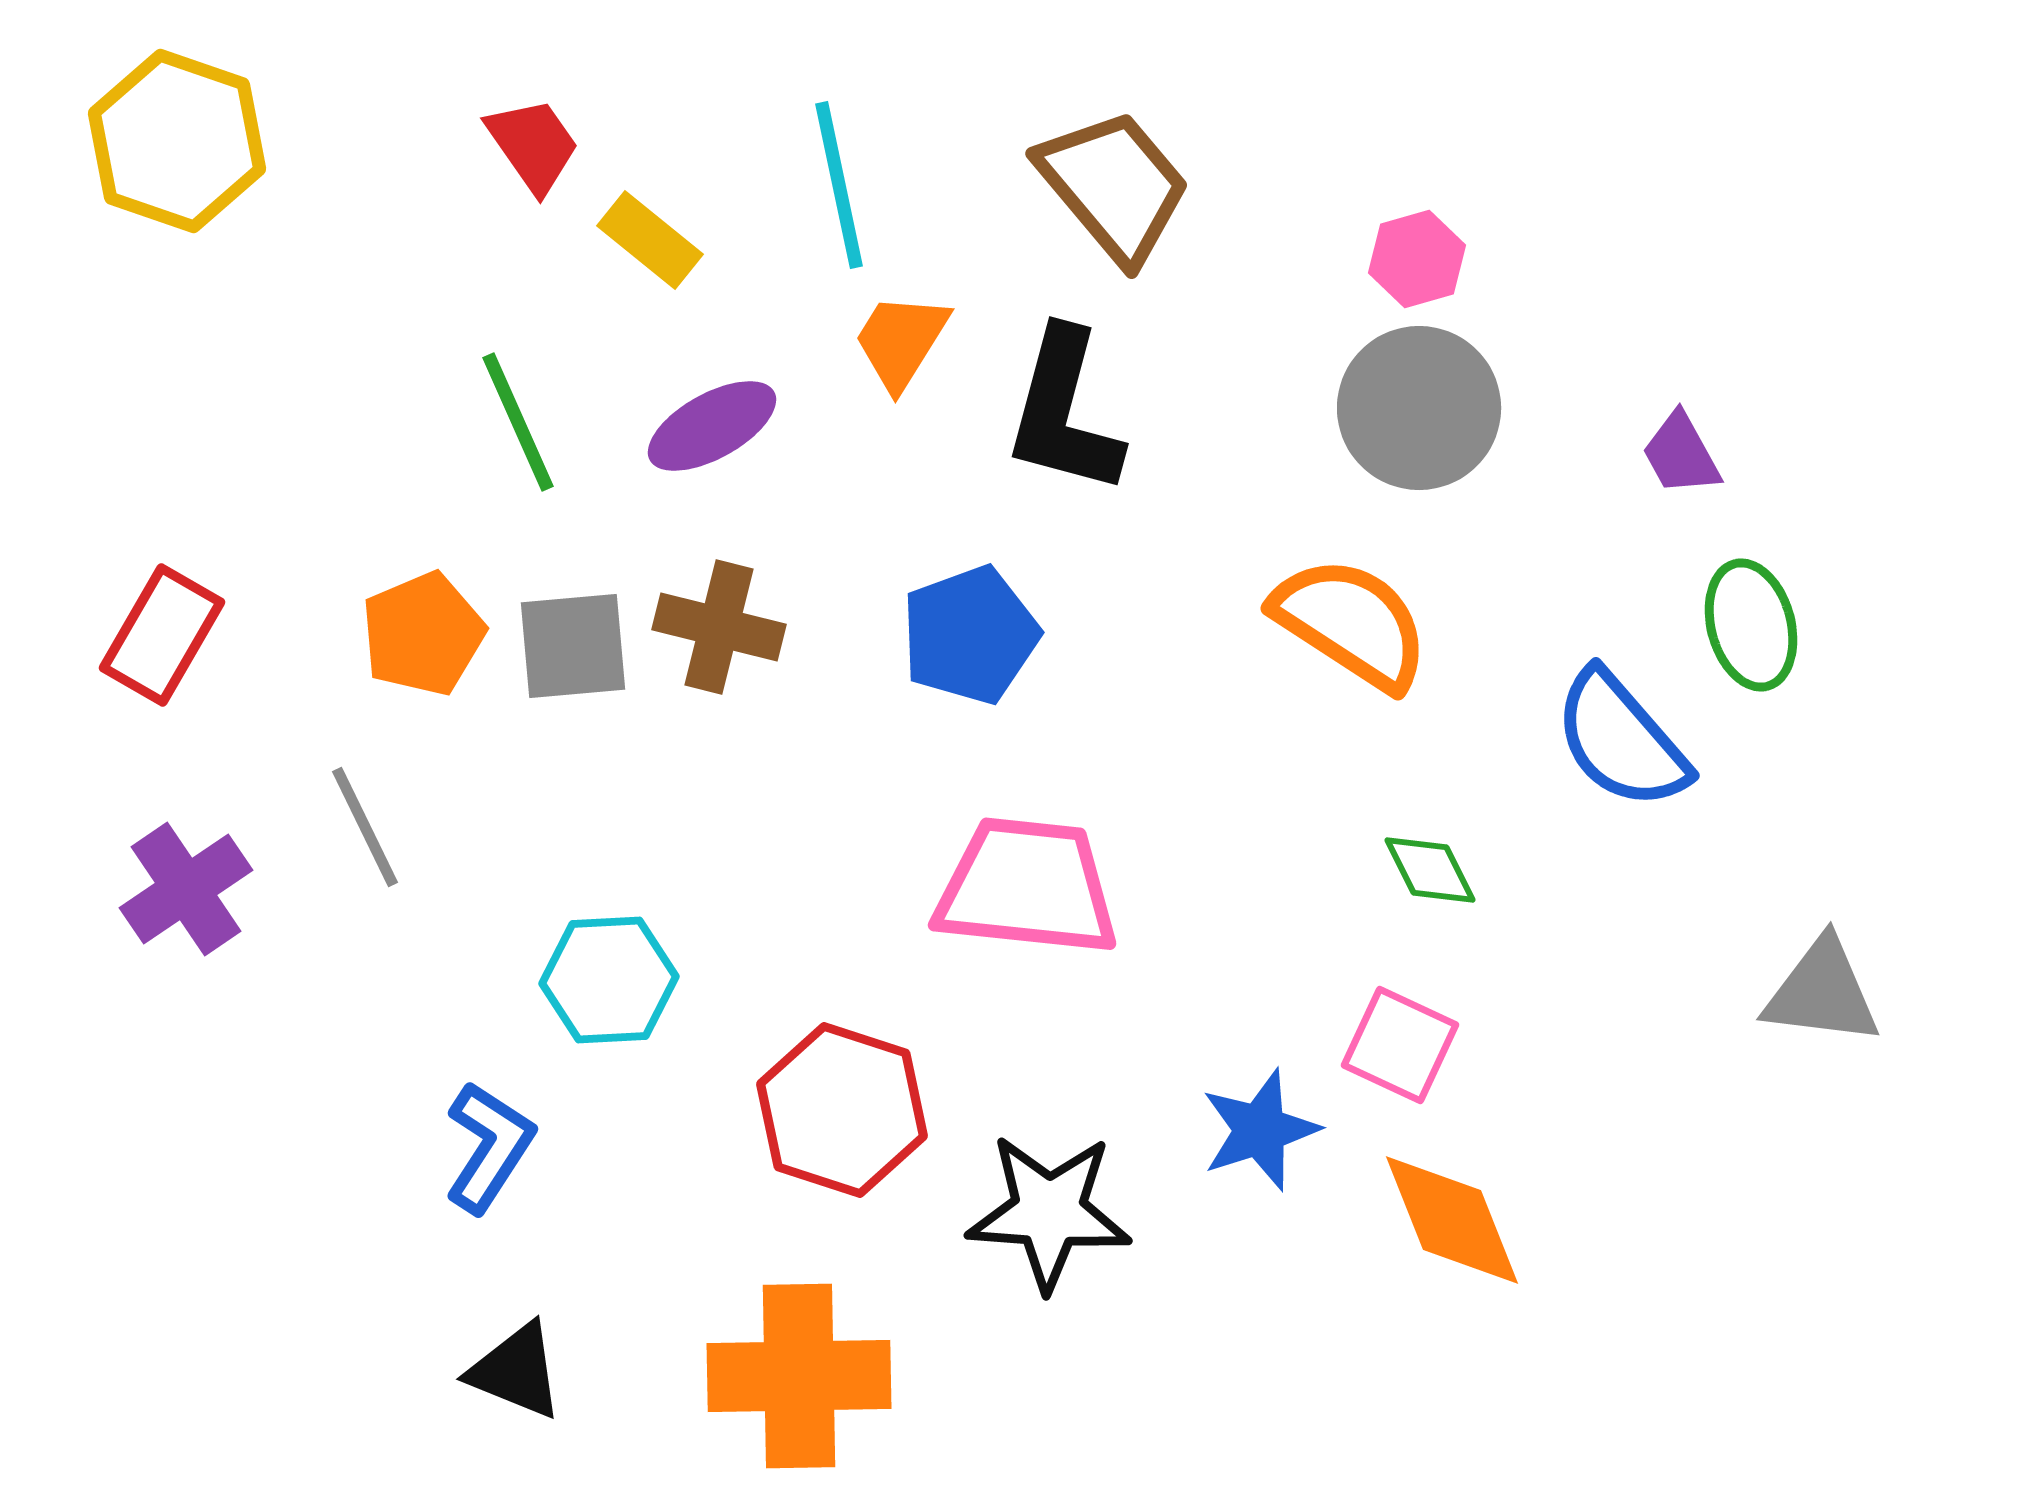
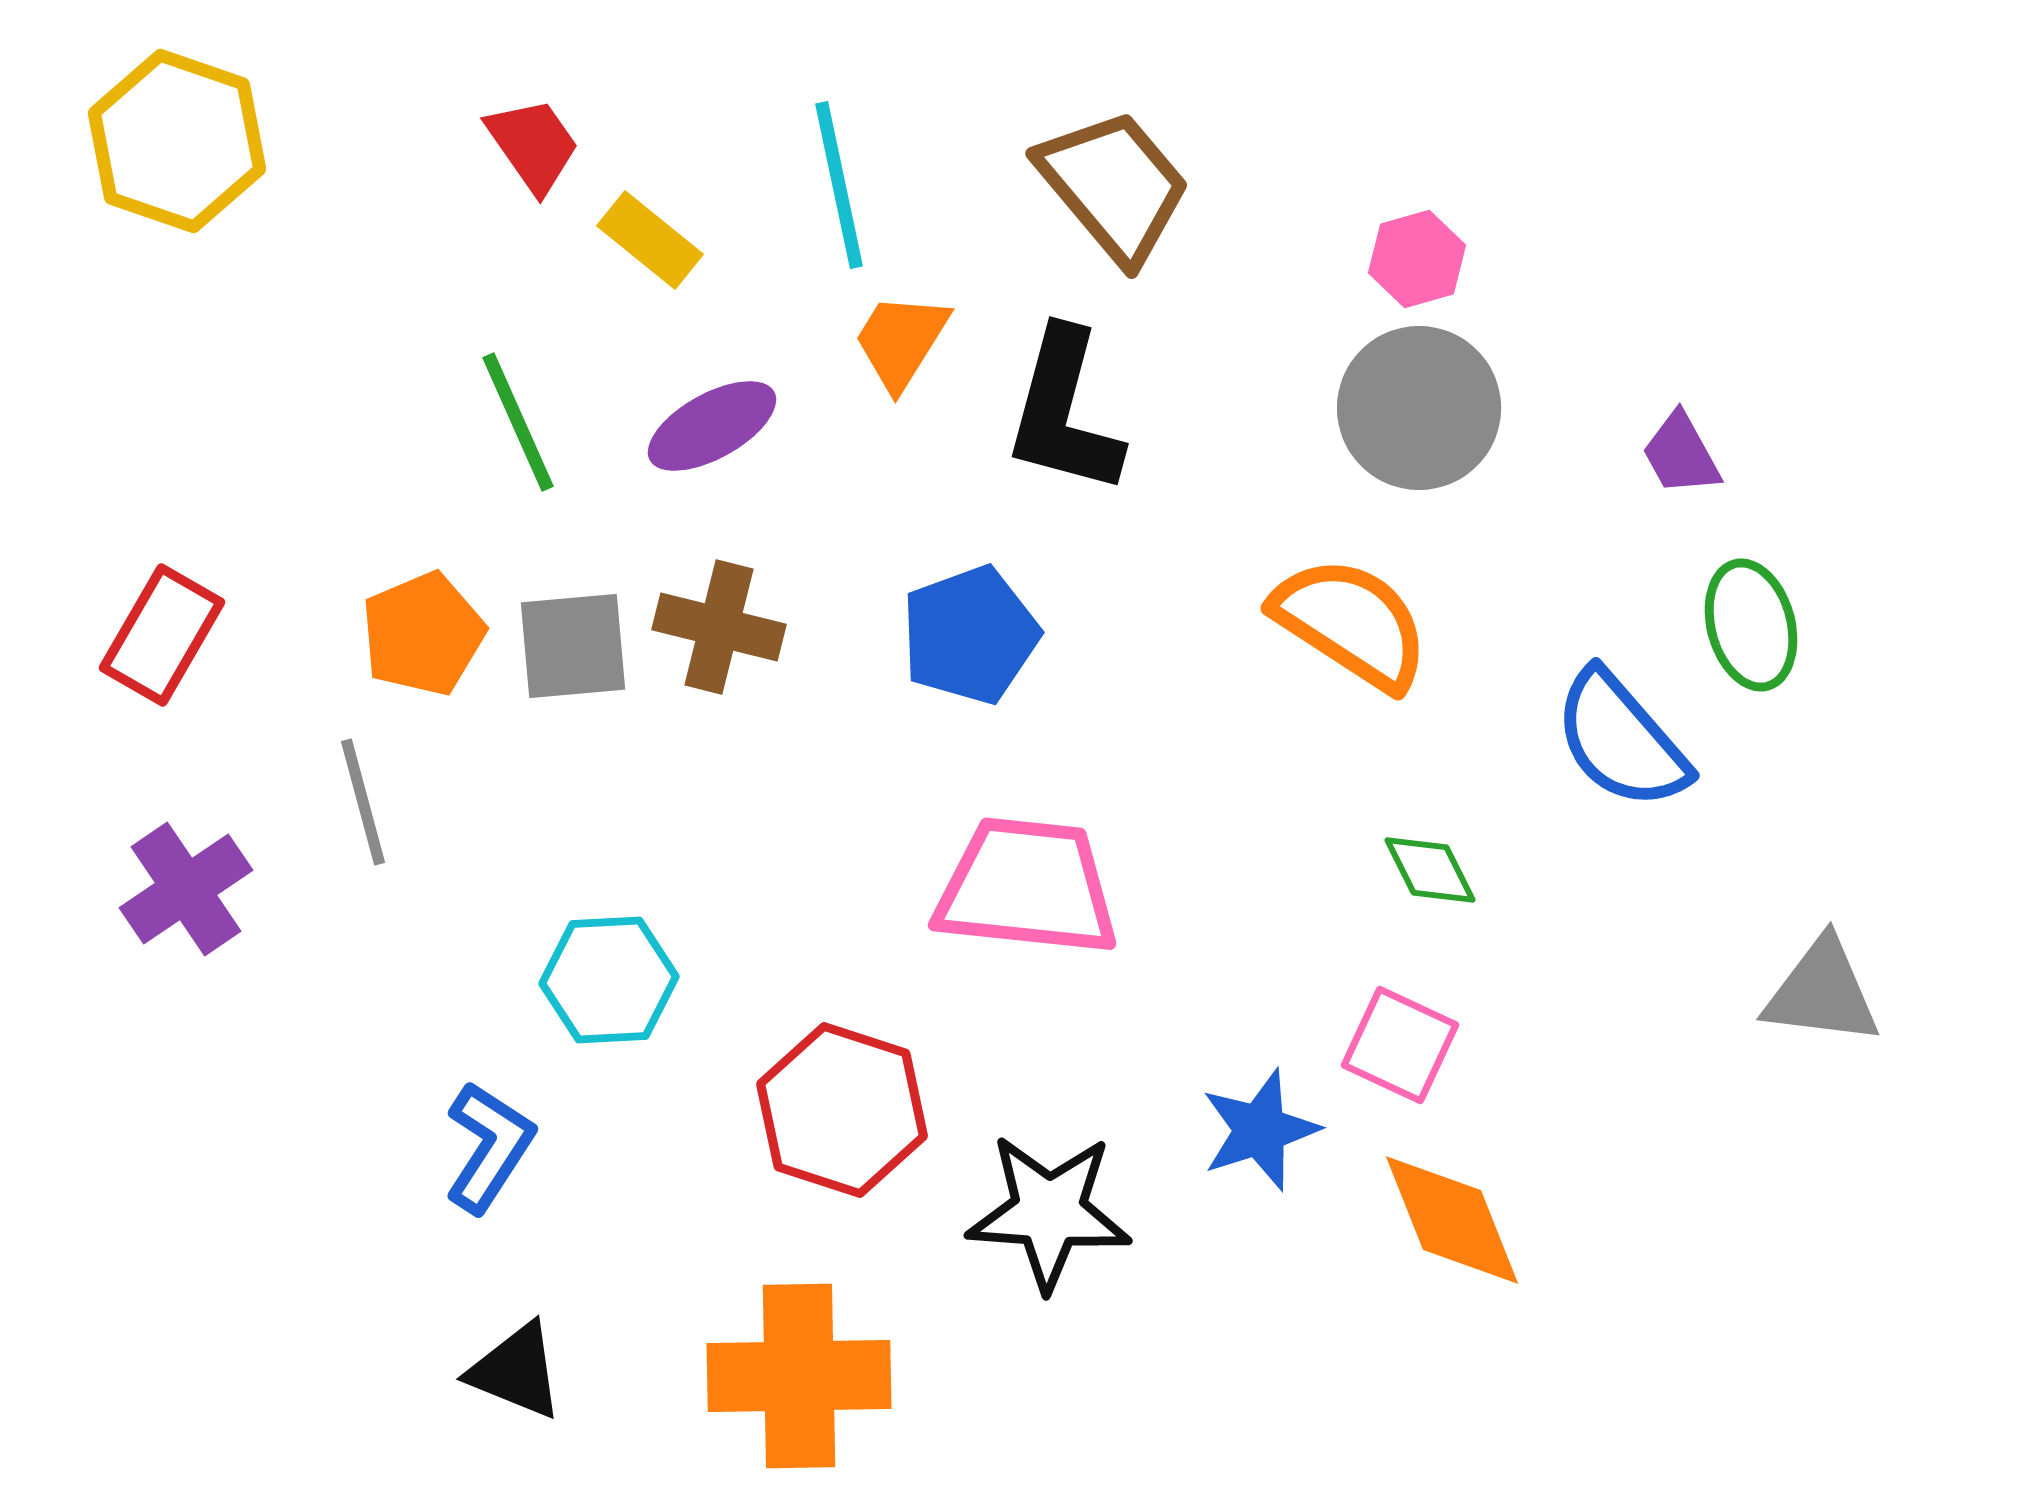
gray line: moved 2 px left, 25 px up; rotated 11 degrees clockwise
